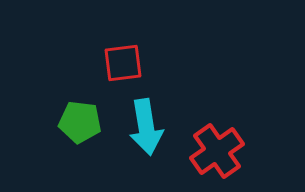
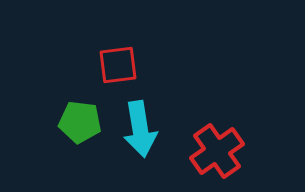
red square: moved 5 px left, 2 px down
cyan arrow: moved 6 px left, 2 px down
